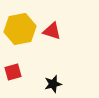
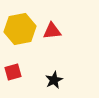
red triangle: rotated 24 degrees counterclockwise
black star: moved 1 px right, 4 px up; rotated 12 degrees counterclockwise
